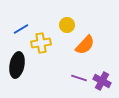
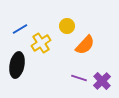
yellow circle: moved 1 px down
blue line: moved 1 px left
yellow cross: rotated 24 degrees counterclockwise
purple cross: rotated 18 degrees clockwise
